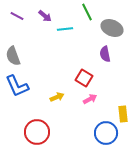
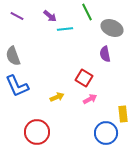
purple arrow: moved 5 px right
